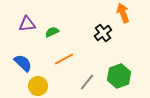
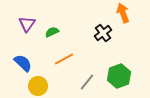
purple triangle: rotated 48 degrees counterclockwise
